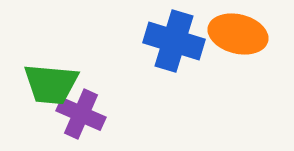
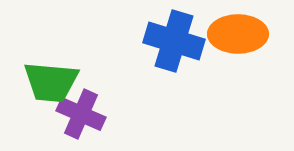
orange ellipse: rotated 14 degrees counterclockwise
green trapezoid: moved 2 px up
